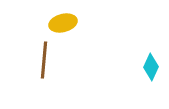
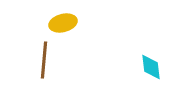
cyan diamond: rotated 32 degrees counterclockwise
